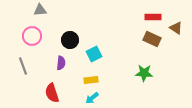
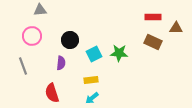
brown triangle: rotated 32 degrees counterclockwise
brown rectangle: moved 1 px right, 3 px down
green star: moved 25 px left, 20 px up
